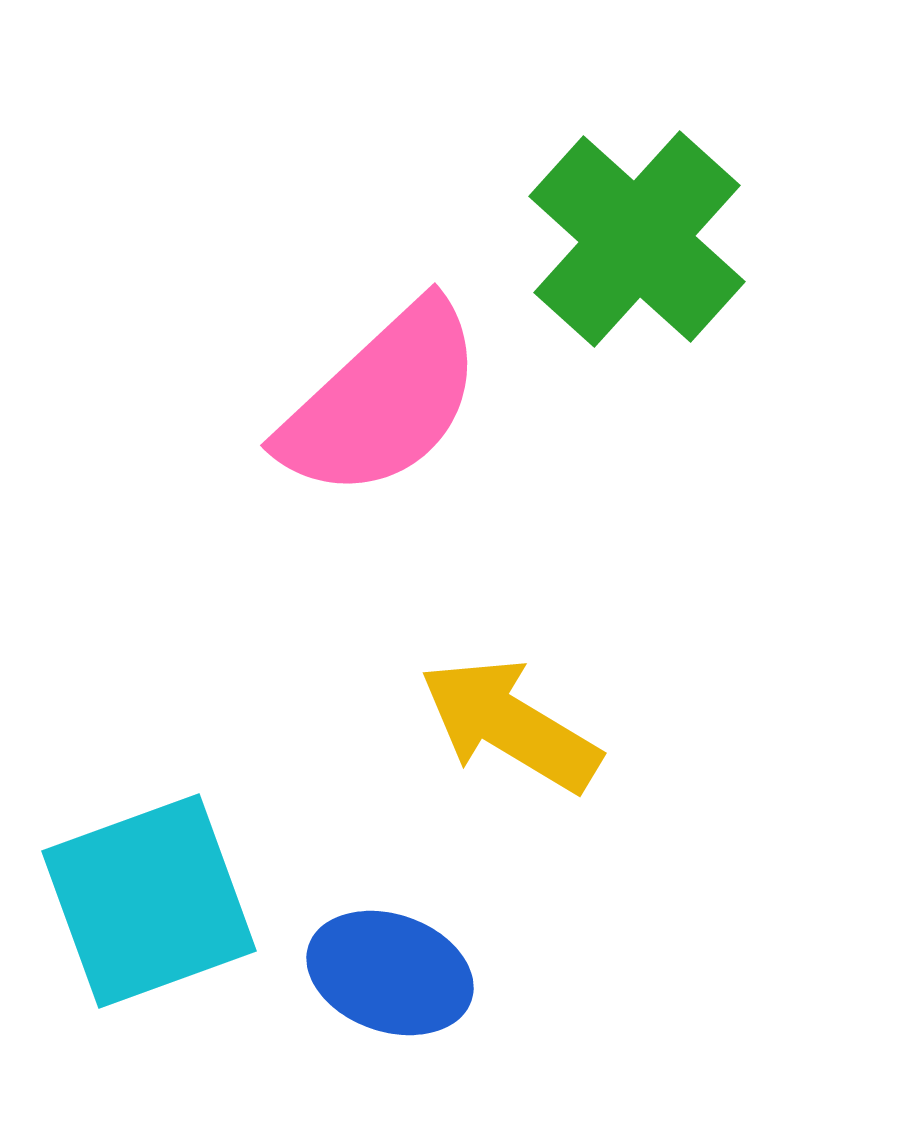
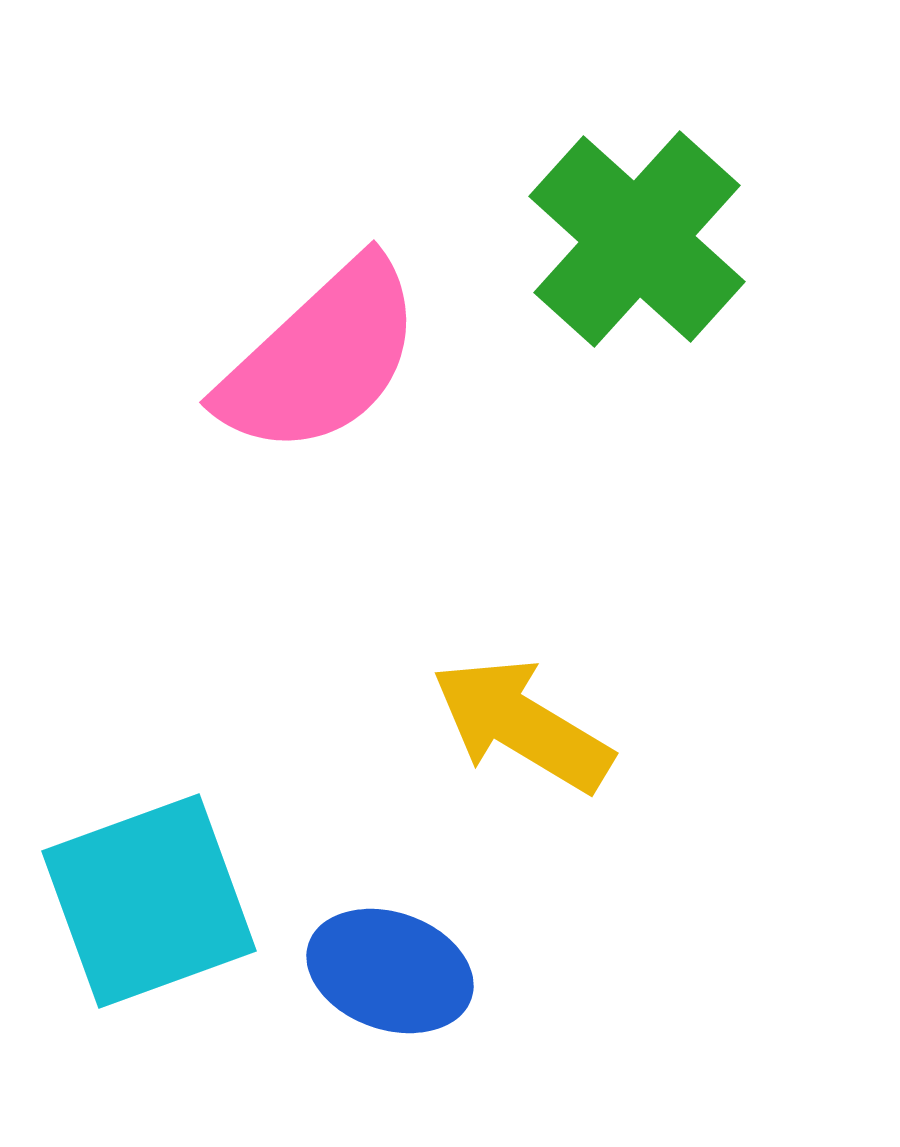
pink semicircle: moved 61 px left, 43 px up
yellow arrow: moved 12 px right
blue ellipse: moved 2 px up
